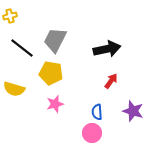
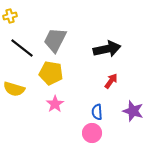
pink star: rotated 18 degrees counterclockwise
